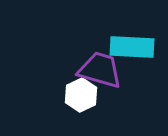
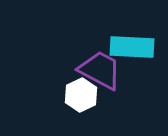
purple trapezoid: rotated 12 degrees clockwise
